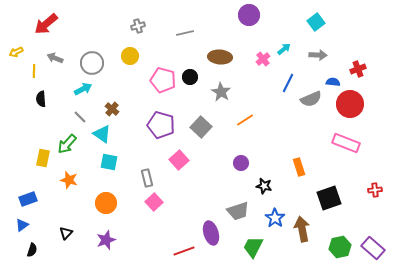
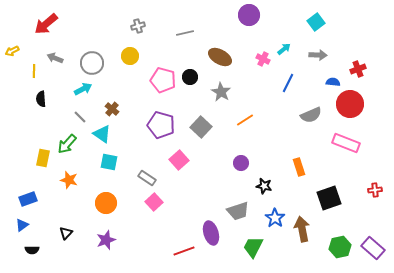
yellow arrow at (16, 52): moved 4 px left, 1 px up
brown ellipse at (220, 57): rotated 25 degrees clockwise
pink cross at (263, 59): rotated 24 degrees counterclockwise
gray semicircle at (311, 99): moved 16 px down
gray rectangle at (147, 178): rotated 42 degrees counterclockwise
black semicircle at (32, 250): rotated 72 degrees clockwise
